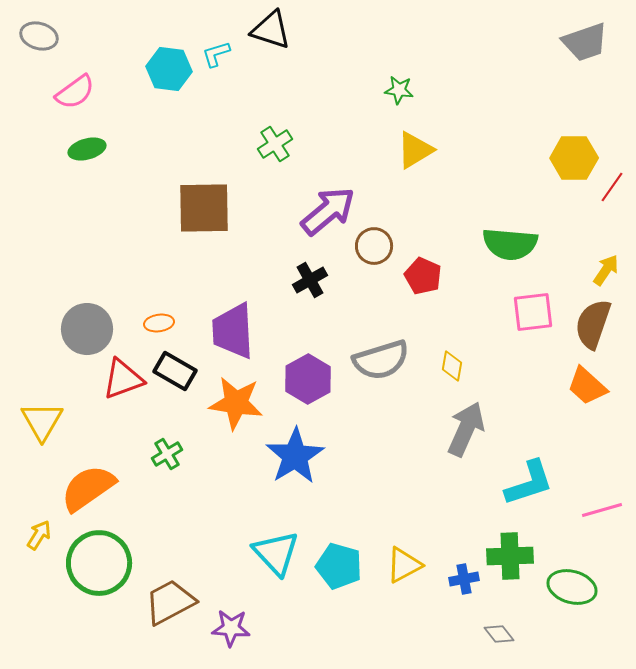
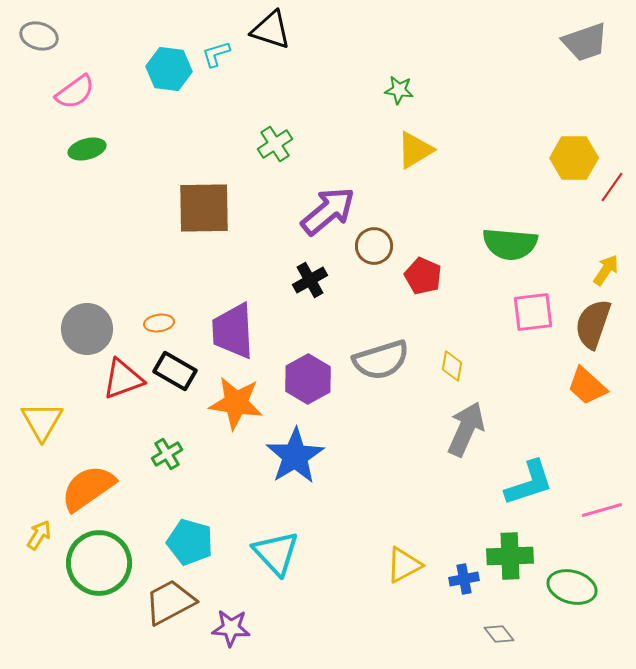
cyan pentagon at (339, 566): moved 149 px left, 24 px up
